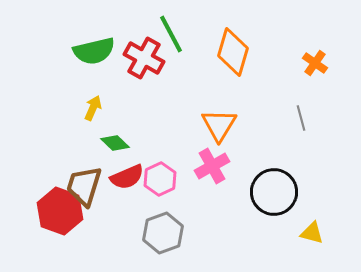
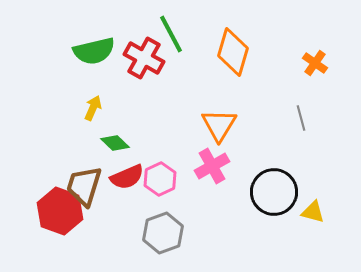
yellow triangle: moved 1 px right, 21 px up
